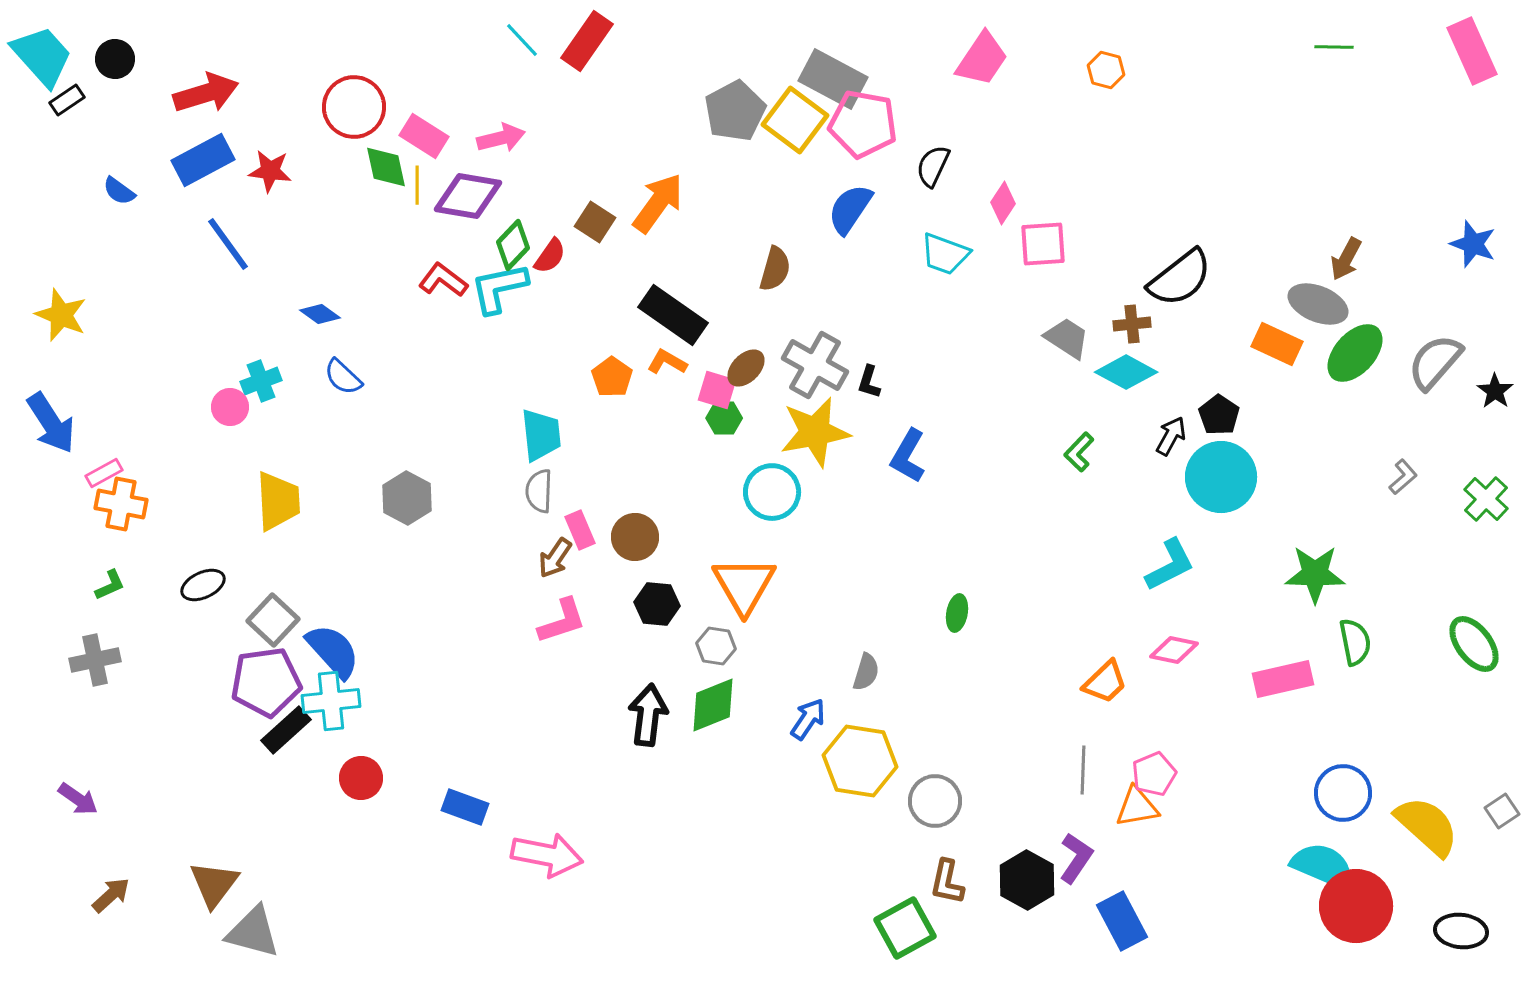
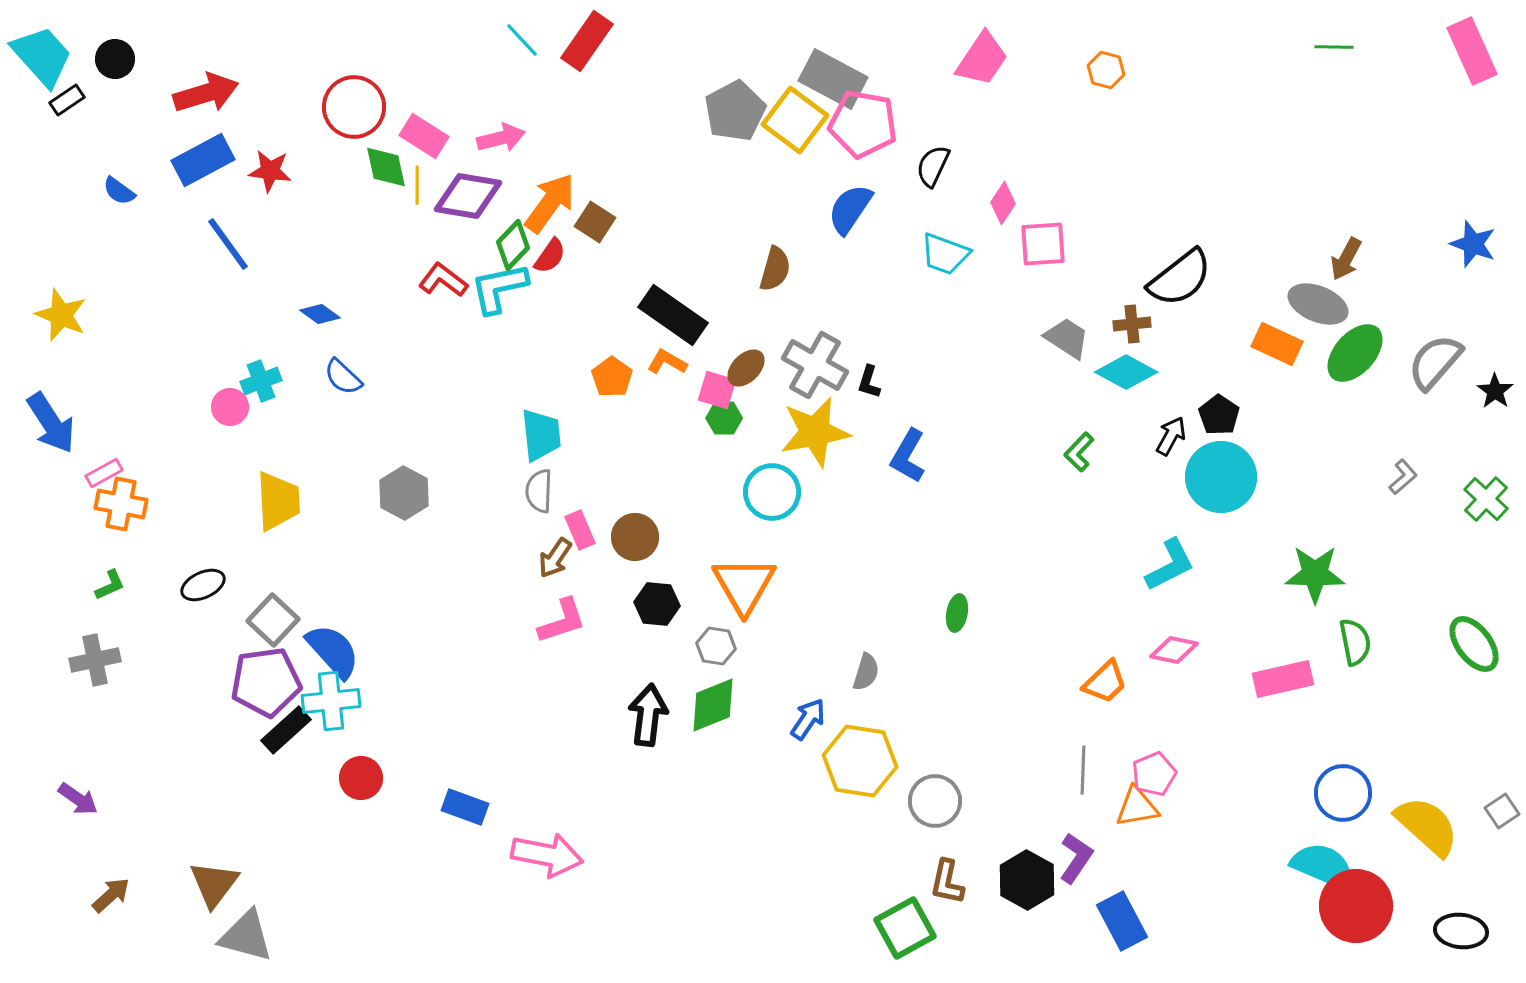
orange arrow at (658, 203): moved 108 px left
gray hexagon at (407, 498): moved 3 px left, 5 px up
gray triangle at (253, 932): moved 7 px left, 4 px down
